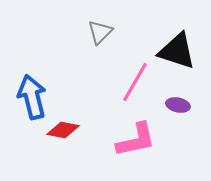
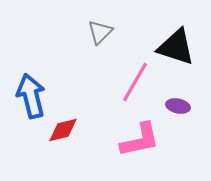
black triangle: moved 1 px left, 4 px up
blue arrow: moved 1 px left, 1 px up
purple ellipse: moved 1 px down
red diamond: rotated 24 degrees counterclockwise
pink L-shape: moved 4 px right
